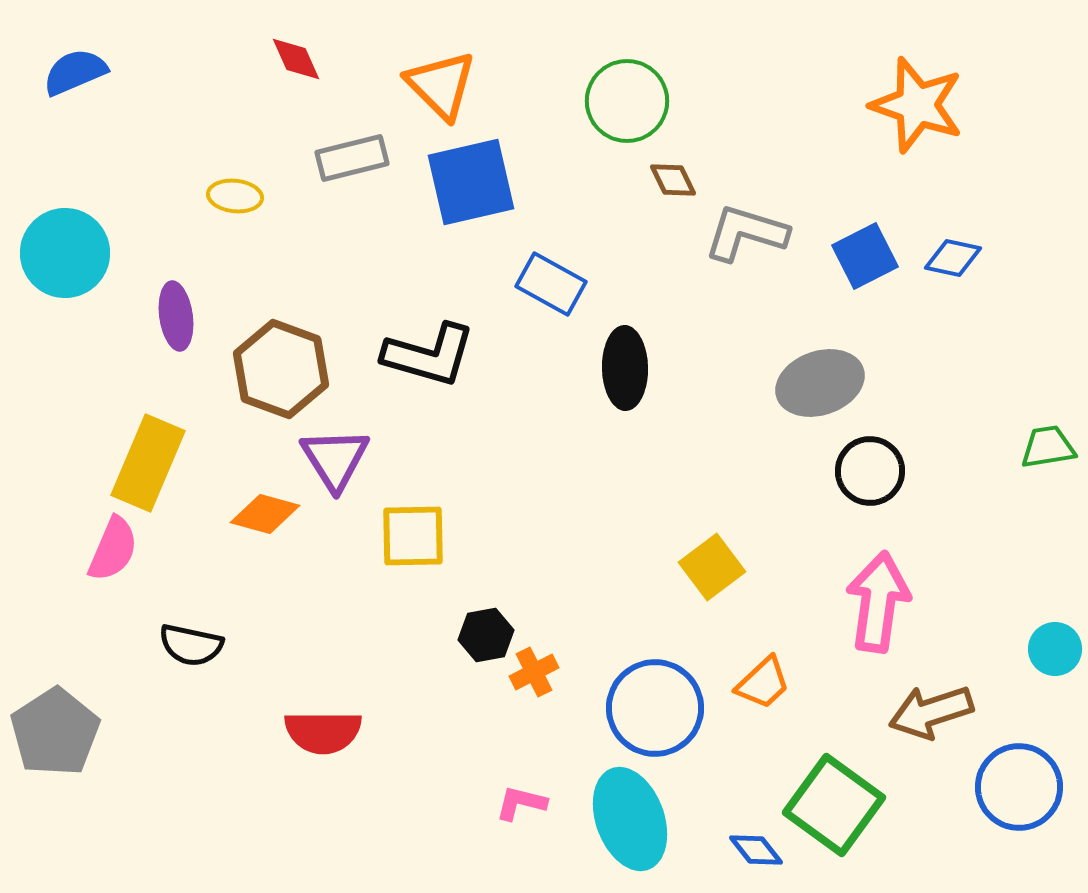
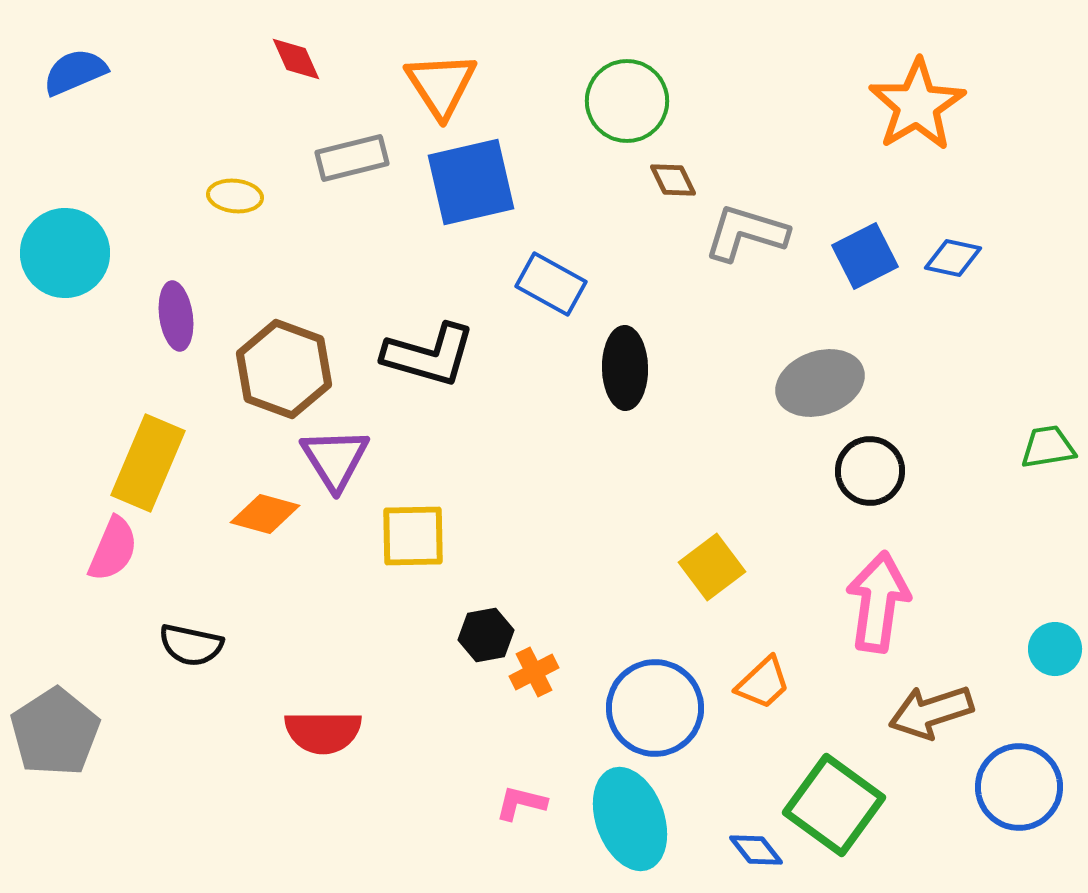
orange triangle at (441, 85): rotated 12 degrees clockwise
orange star at (917, 105): rotated 22 degrees clockwise
brown hexagon at (281, 369): moved 3 px right
